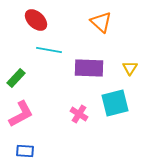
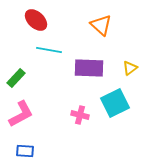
orange triangle: moved 3 px down
yellow triangle: rotated 21 degrees clockwise
cyan square: rotated 12 degrees counterclockwise
pink cross: moved 1 px right, 1 px down; rotated 18 degrees counterclockwise
